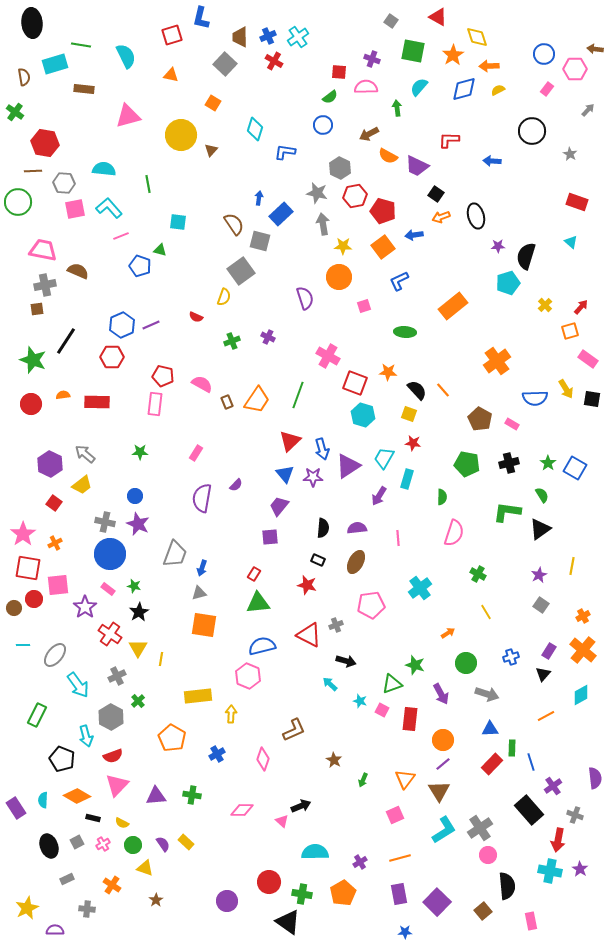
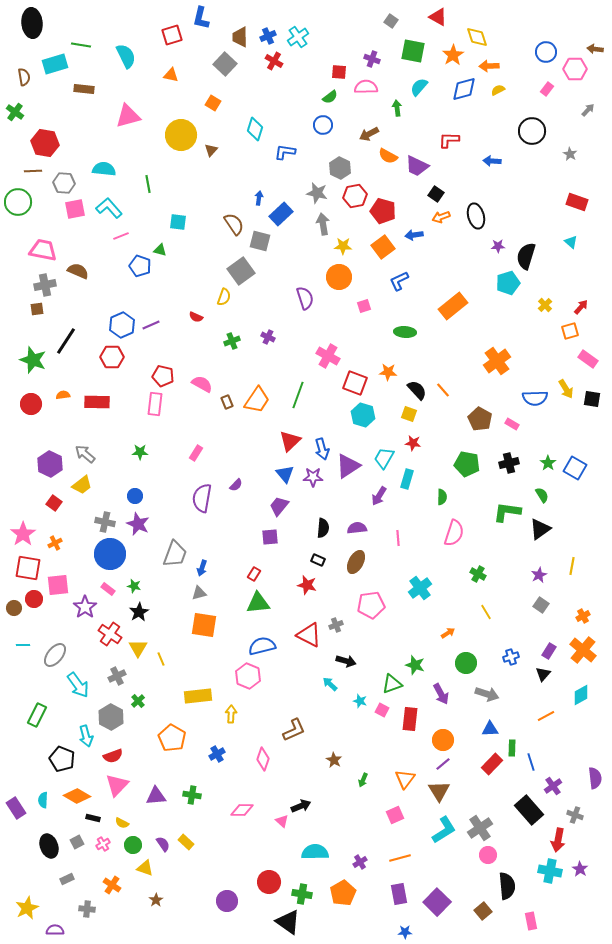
blue circle at (544, 54): moved 2 px right, 2 px up
yellow line at (161, 659): rotated 32 degrees counterclockwise
